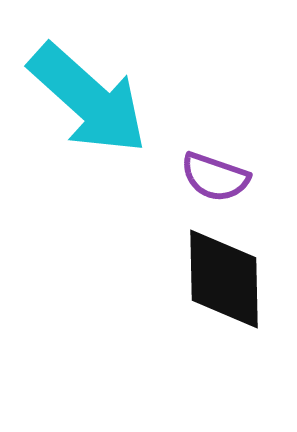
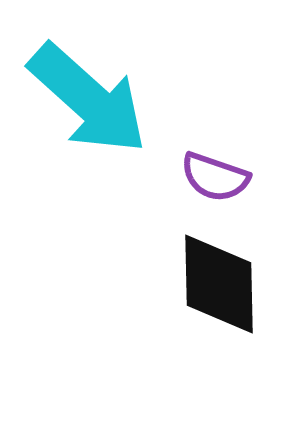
black diamond: moved 5 px left, 5 px down
